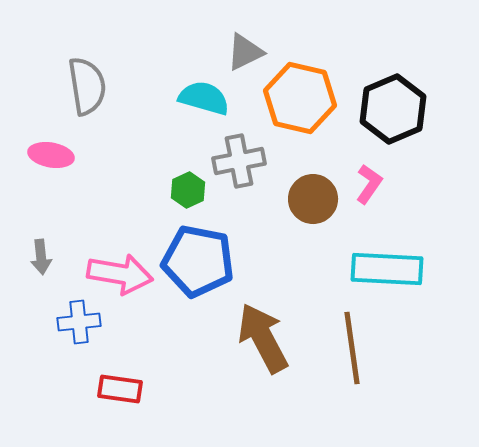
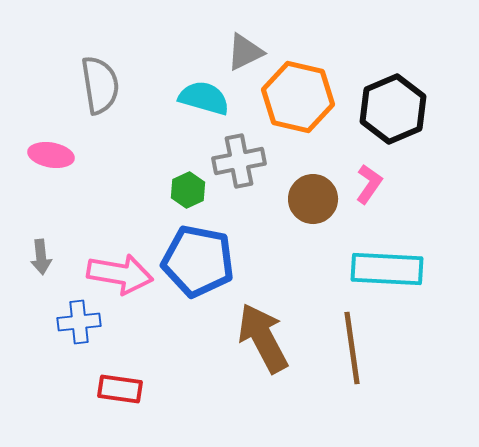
gray semicircle: moved 13 px right, 1 px up
orange hexagon: moved 2 px left, 1 px up
